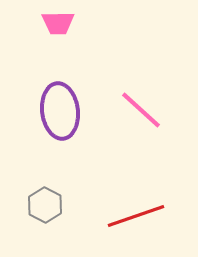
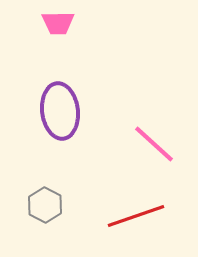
pink line: moved 13 px right, 34 px down
